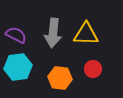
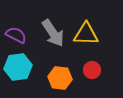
gray arrow: rotated 40 degrees counterclockwise
red circle: moved 1 px left, 1 px down
